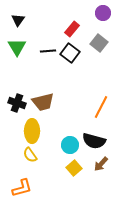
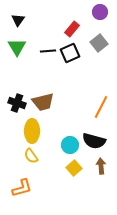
purple circle: moved 3 px left, 1 px up
gray square: rotated 12 degrees clockwise
black square: rotated 30 degrees clockwise
yellow semicircle: moved 1 px right, 1 px down
brown arrow: moved 2 px down; rotated 133 degrees clockwise
